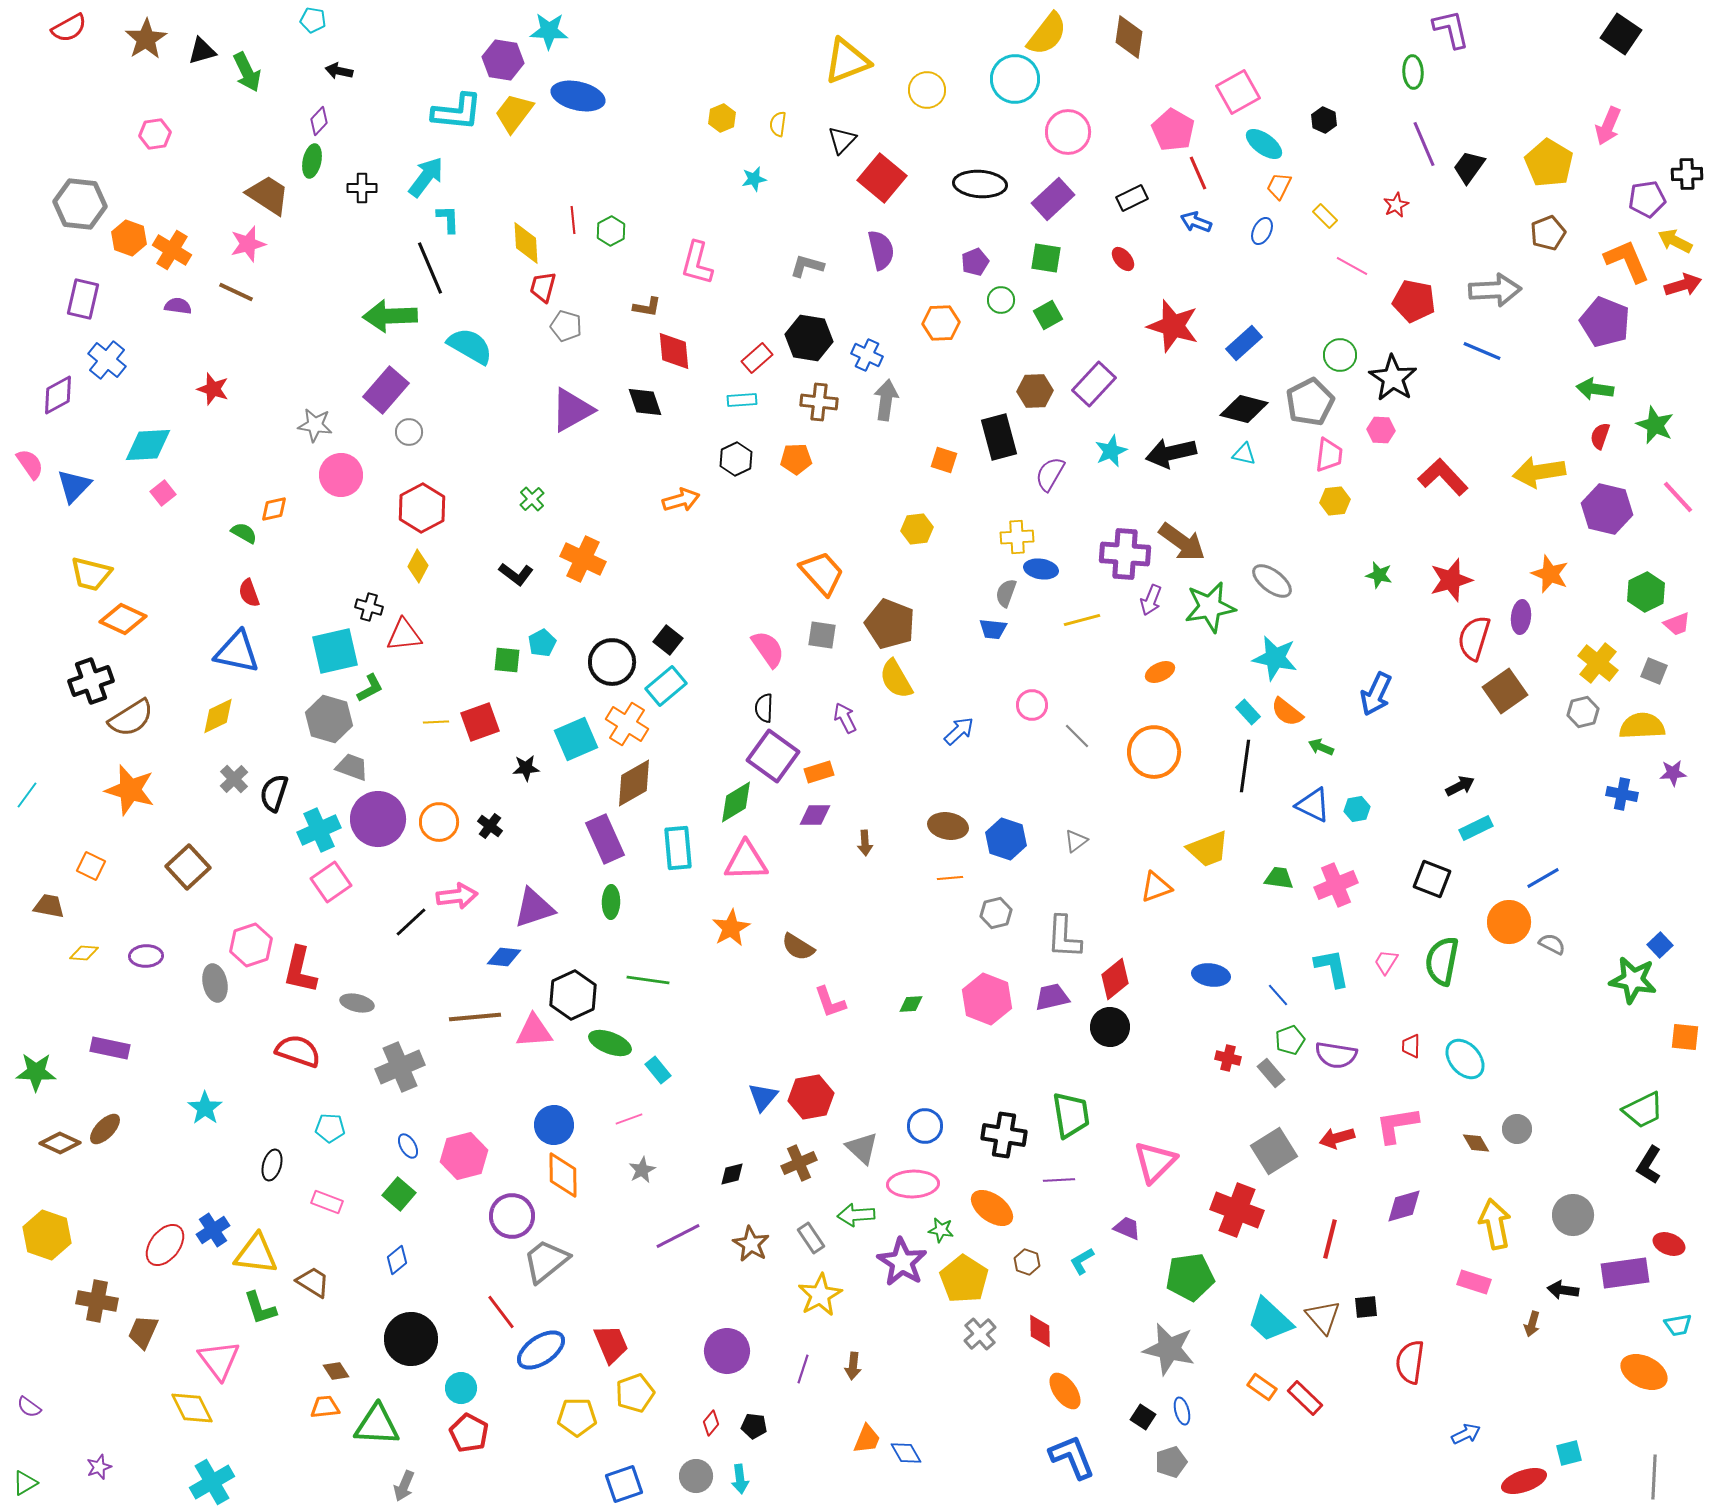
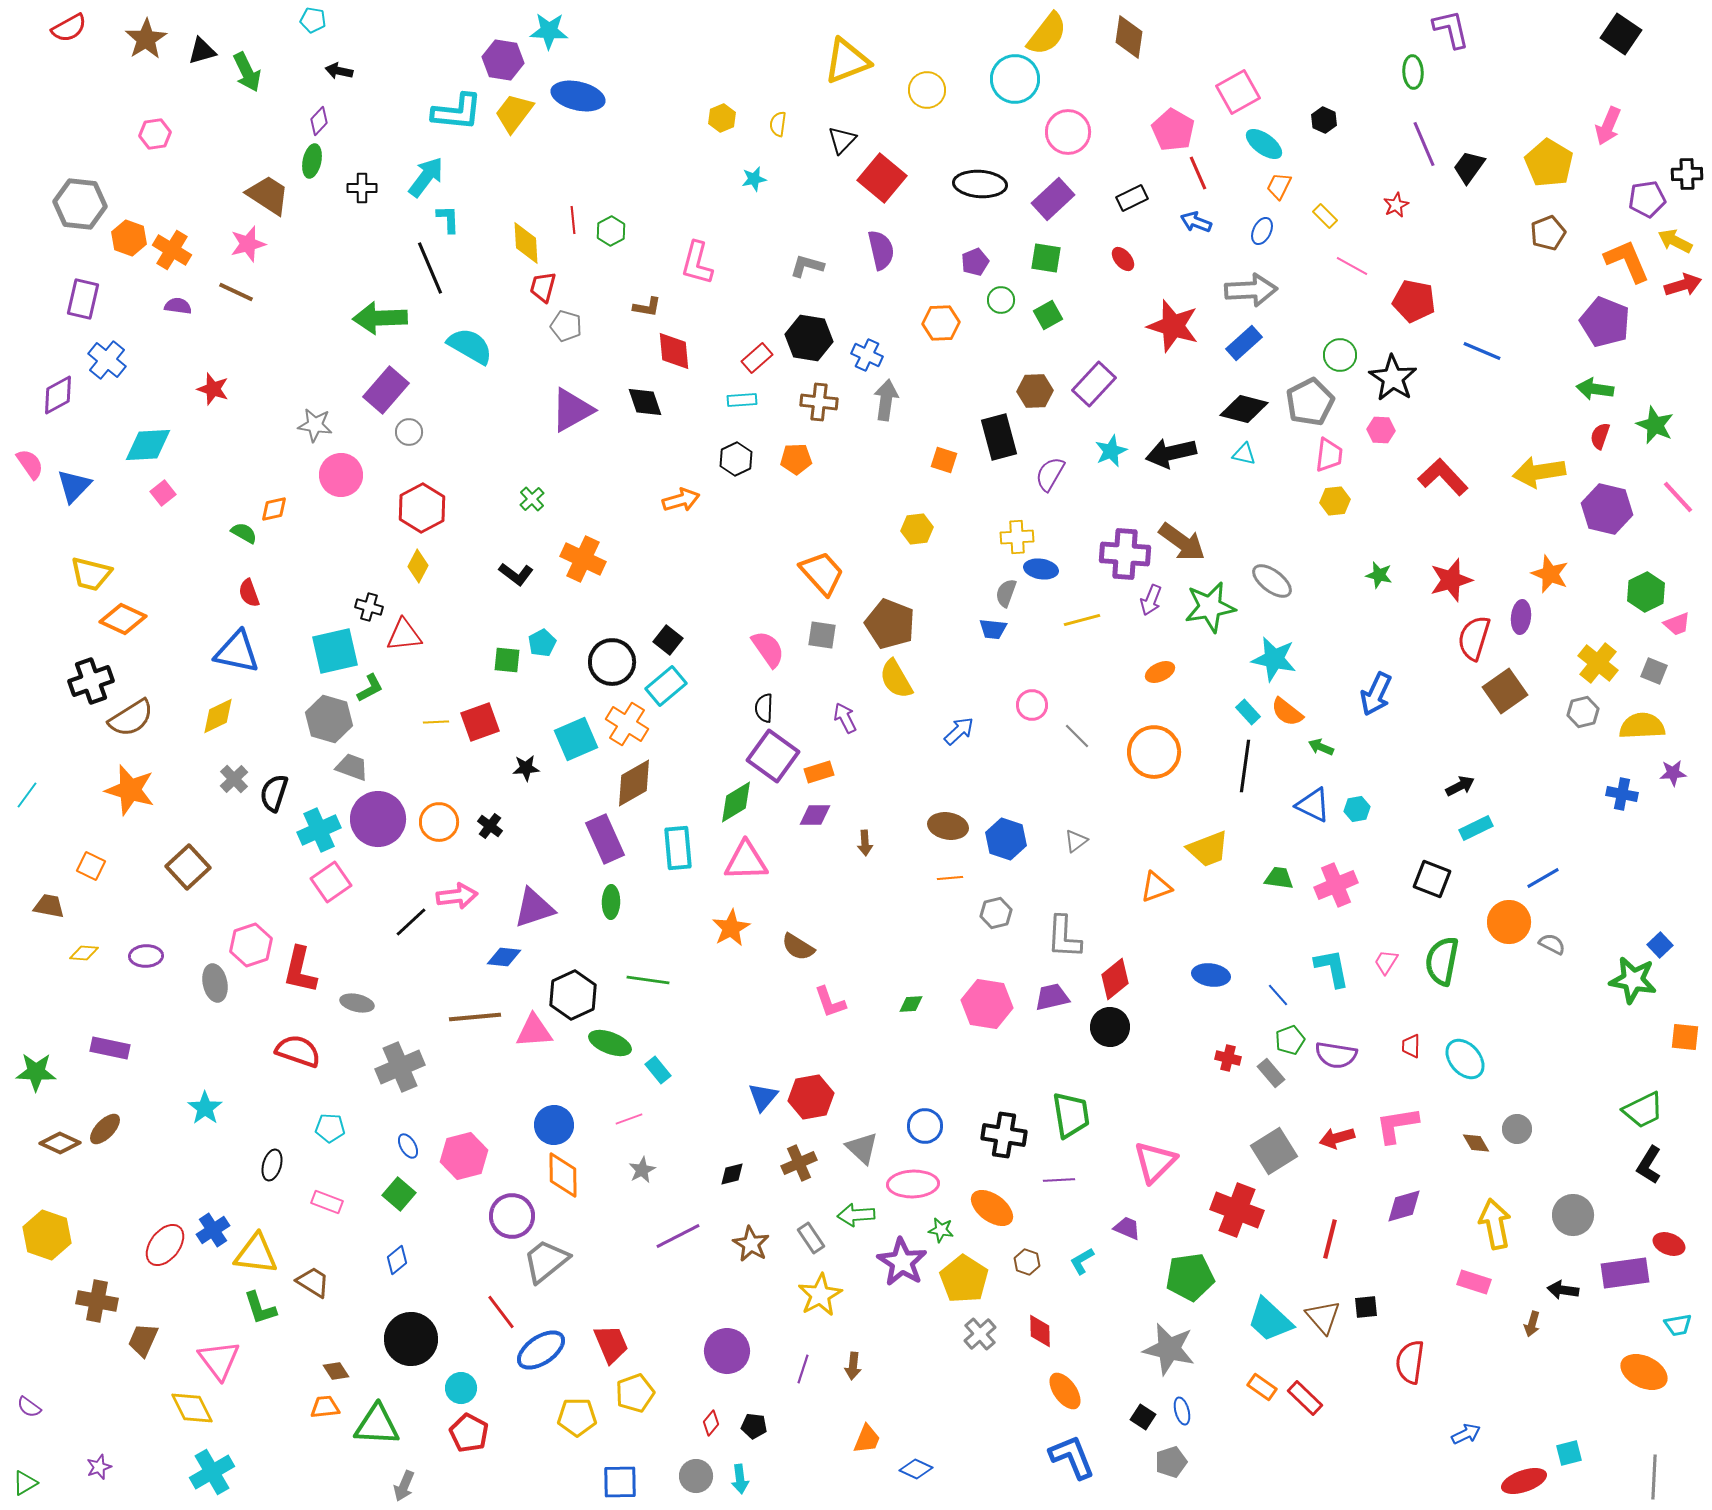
gray arrow at (1495, 290): moved 244 px left
green arrow at (390, 316): moved 10 px left, 2 px down
cyan star at (1275, 658): moved 1 px left, 1 px down
pink hexagon at (987, 999): moved 5 px down; rotated 12 degrees counterclockwise
brown trapezoid at (143, 1332): moved 8 px down
blue diamond at (906, 1453): moved 10 px right, 16 px down; rotated 36 degrees counterclockwise
cyan cross at (212, 1482): moved 10 px up
blue square at (624, 1484): moved 4 px left, 2 px up; rotated 18 degrees clockwise
